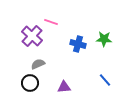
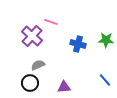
green star: moved 2 px right, 1 px down
gray semicircle: moved 1 px down
